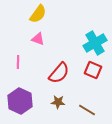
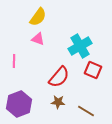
yellow semicircle: moved 3 px down
cyan cross: moved 15 px left, 3 px down
pink line: moved 4 px left, 1 px up
red semicircle: moved 4 px down
purple hexagon: moved 1 px left, 3 px down; rotated 15 degrees clockwise
brown line: moved 1 px left, 1 px down
